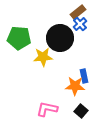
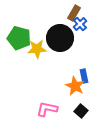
brown rectangle: moved 4 px left, 1 px down; rotated 21 degrees counterclockwise
green pentagon: rotated 10 degrees clockwise
yellow star: moved 6 px left, 8 px up
orange star: rotated 24 degrees clockwise
